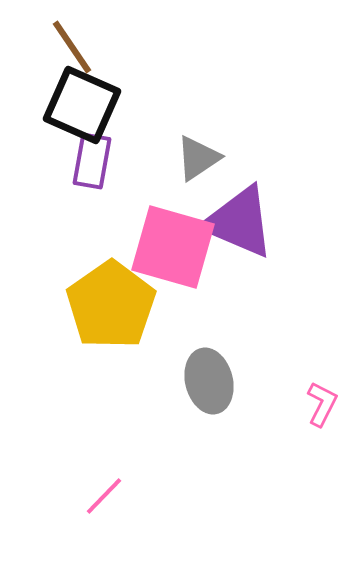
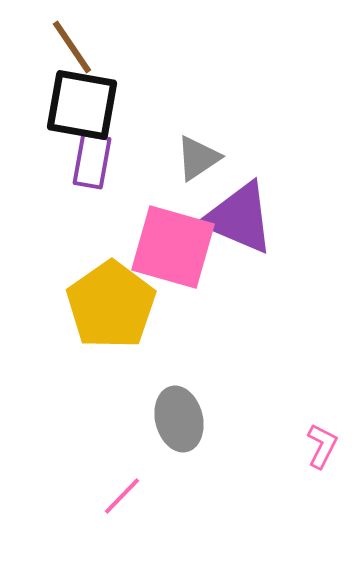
black square: rotated 14 degrees counterclockwise
purple triangle: moved 4 px up
gray ellipse: moved 30 px left, 38 px down
pink L-shape: moved 42 px down
pink line: moved 18 px right
